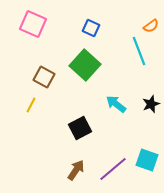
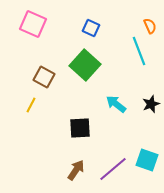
orange semicircle: moved 1 px left; rotated 77 degrees counterclockwise
black square: rotated 25 degrees clockwise
